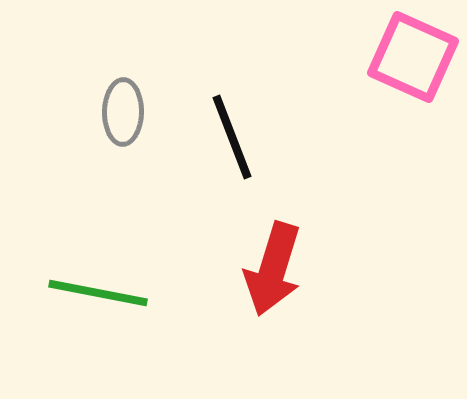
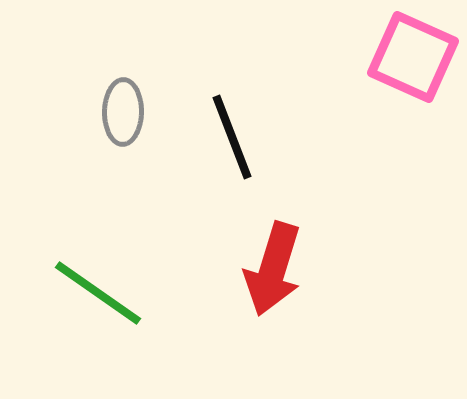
green line: rotated 24 degrees clockwise
